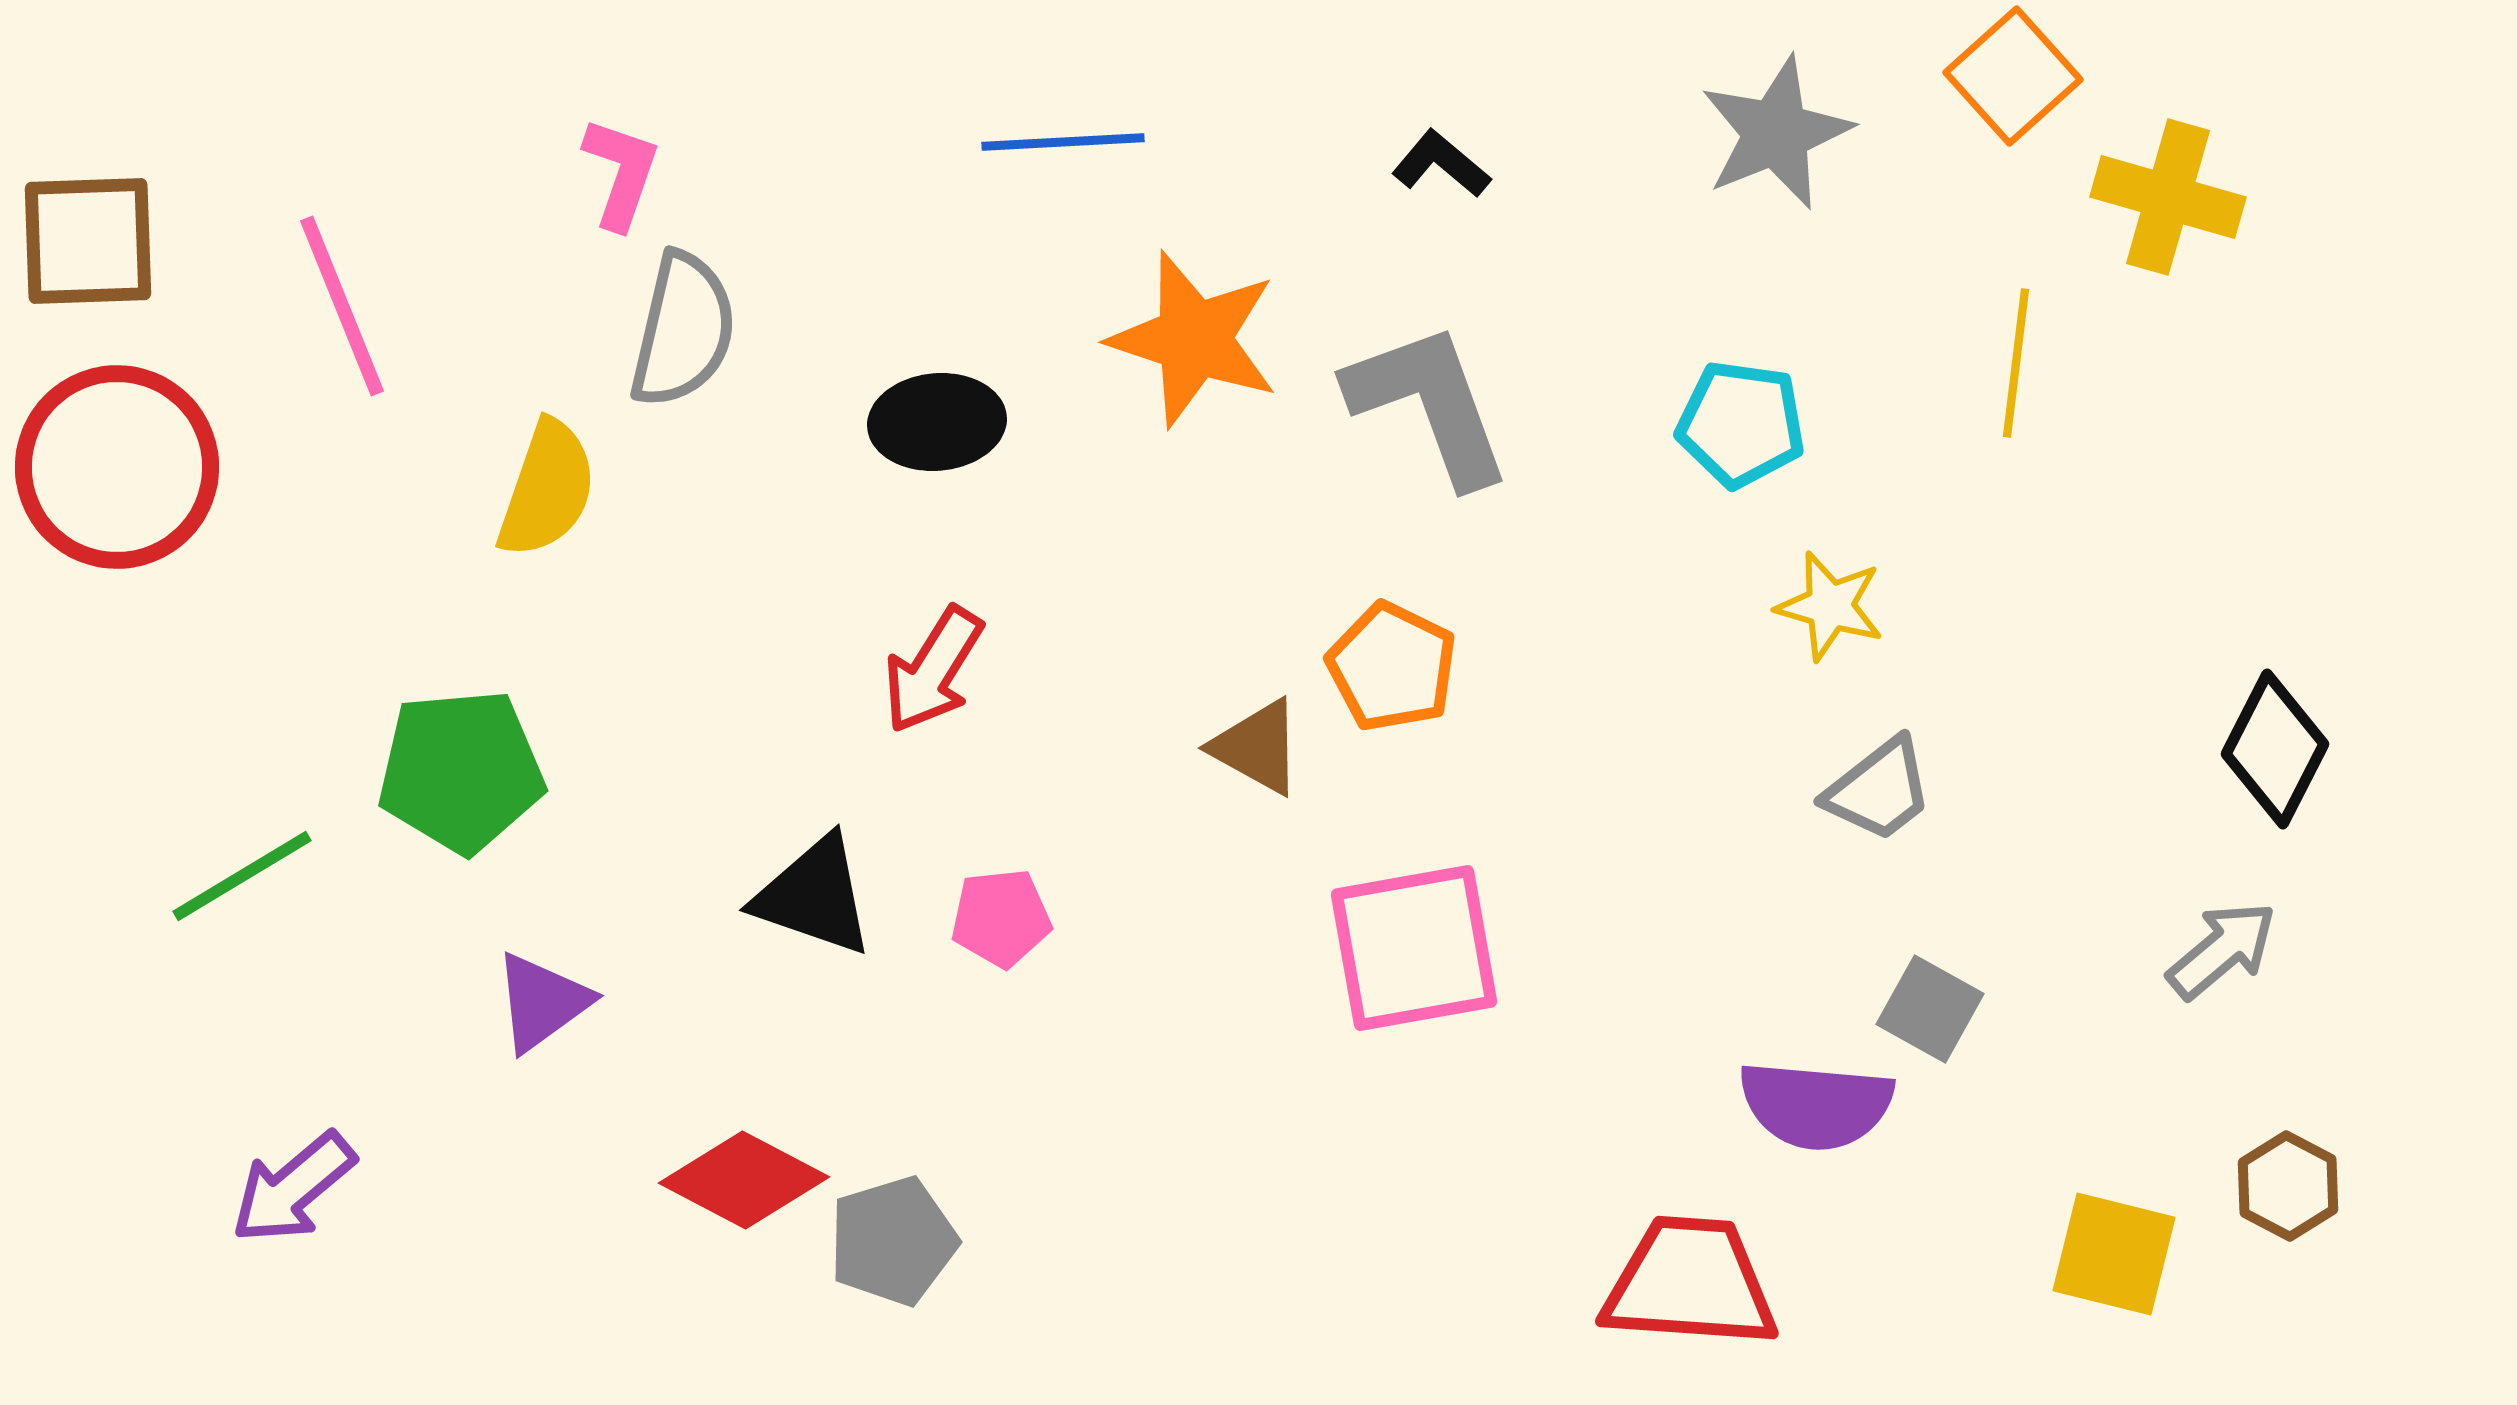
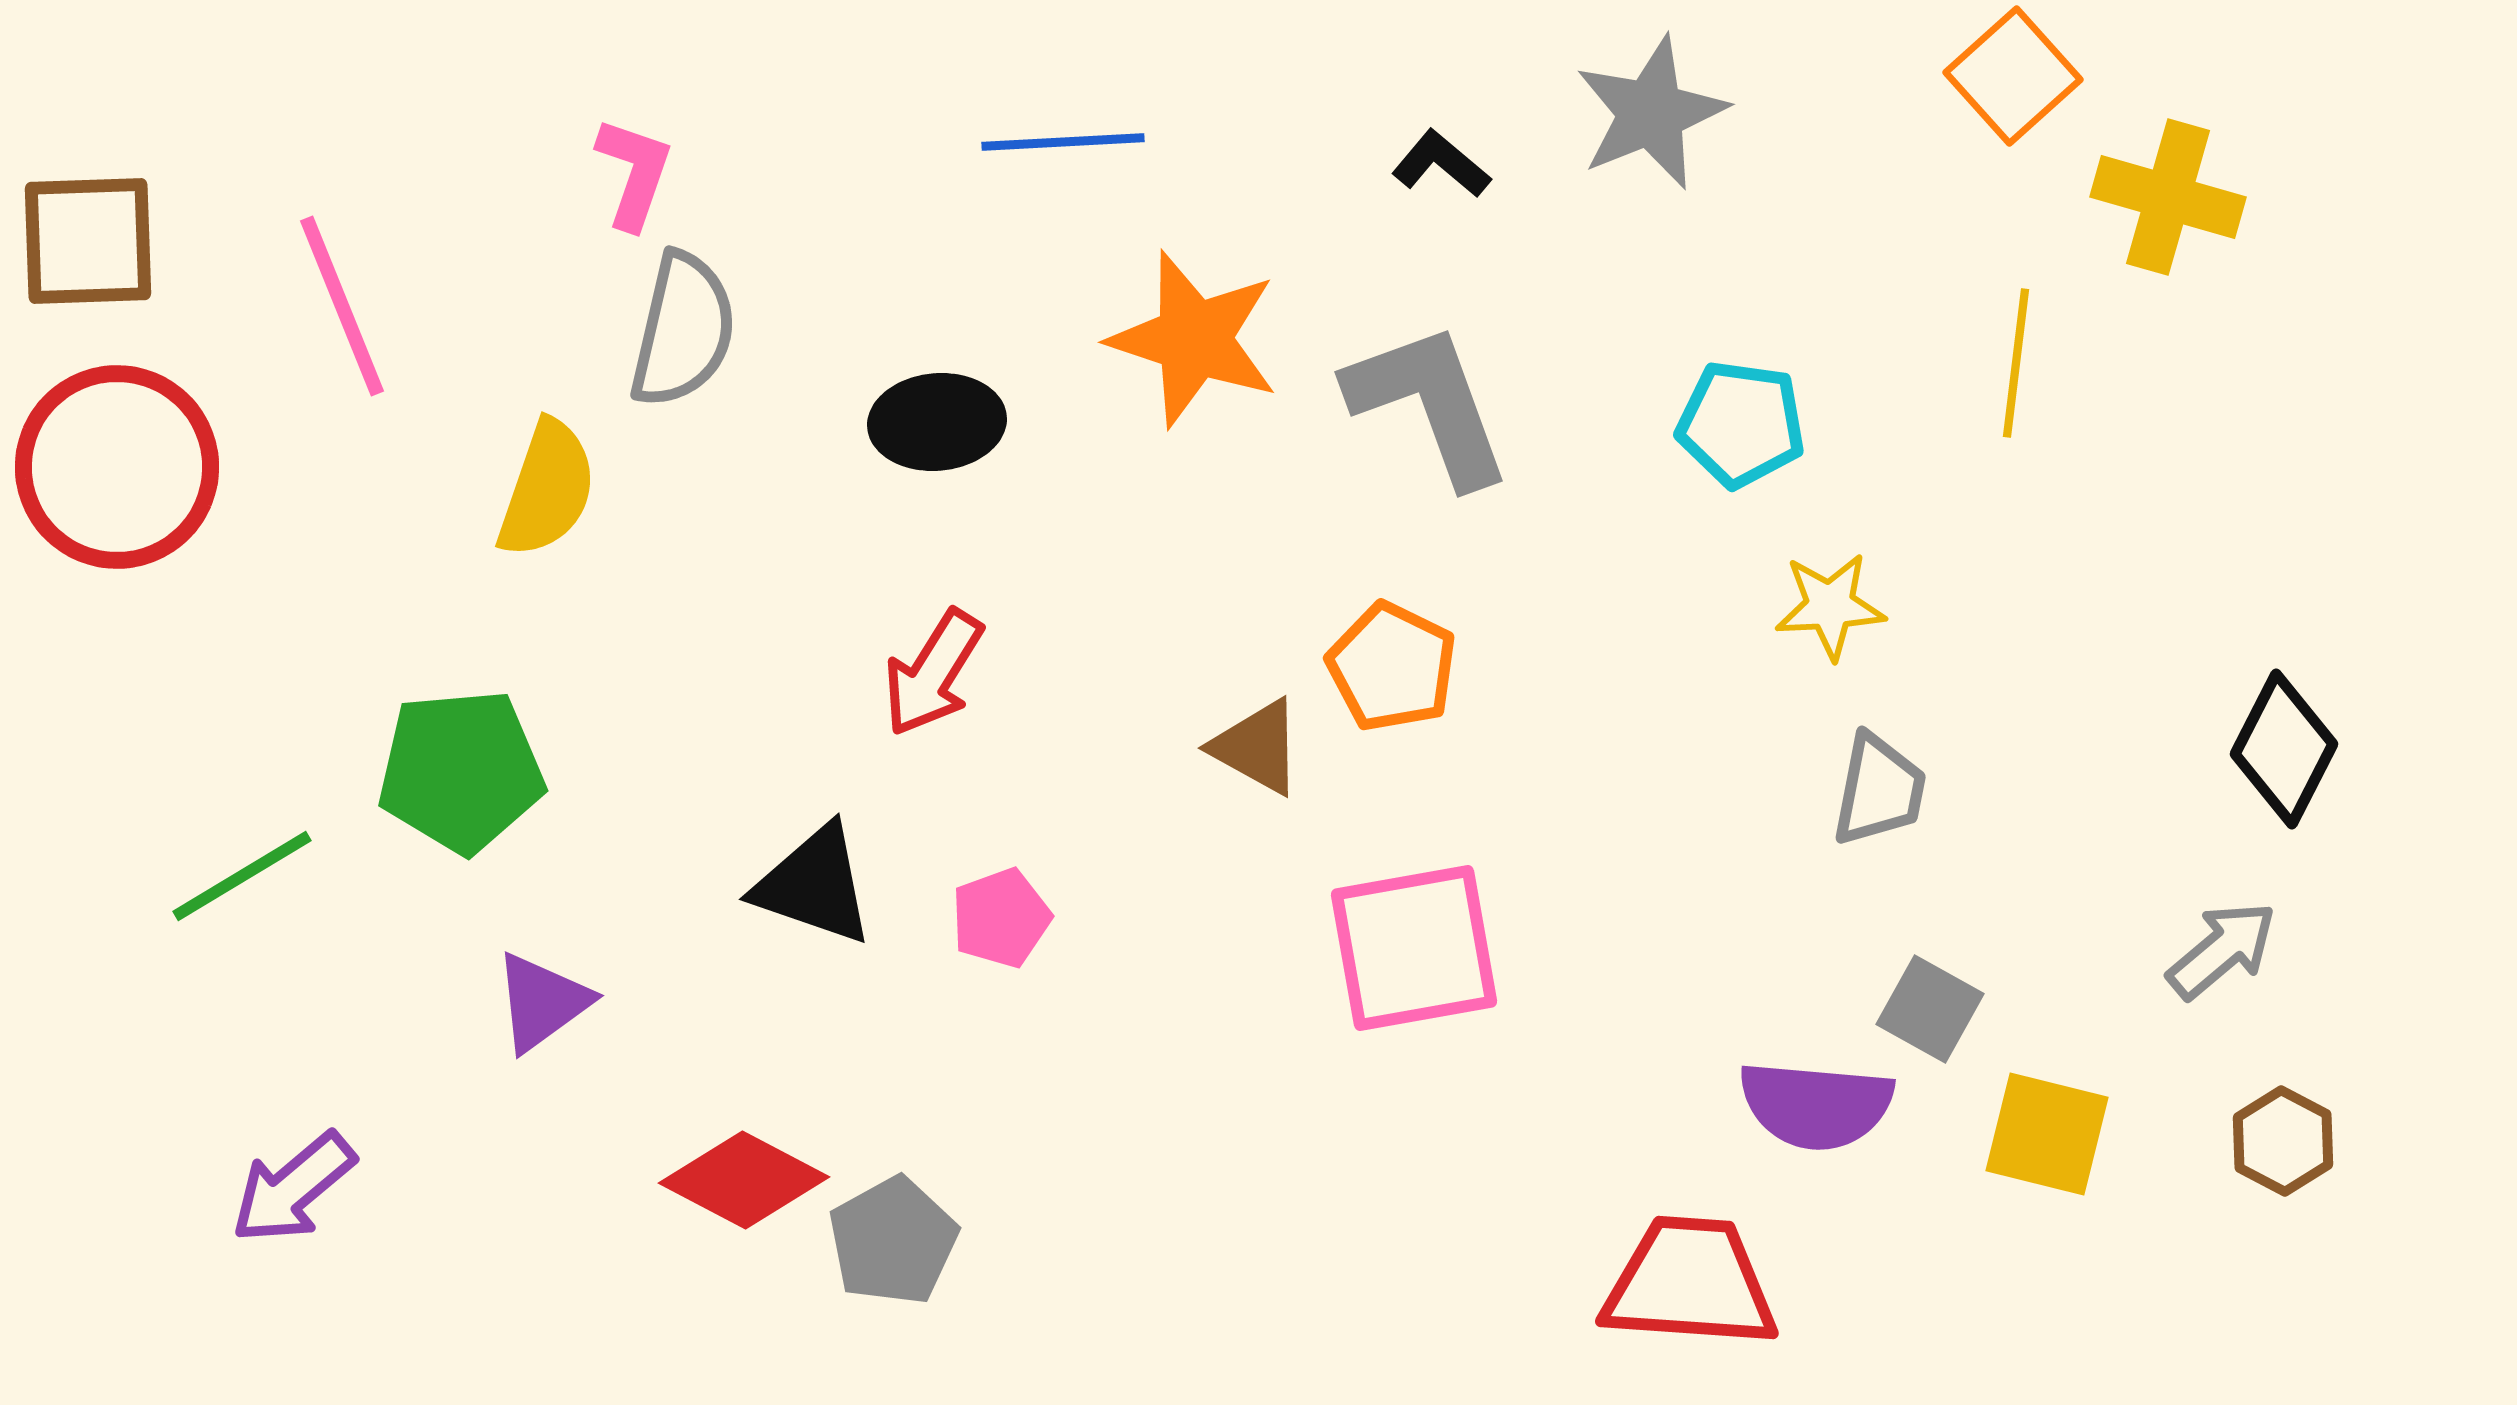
gray star: moved 125 px left, 20 px up
pink L-shape: moved 13 px right
yellow star: rotated 19 degrees counterclockwise
red arrow: moved 3 px down
black diamond: moved 9 px right
gray trapezoid: rotated 41 degrees counterclockwise
black triangle: moved 11 px up
pink pentagon: rotated 14 degrees counterclockwise
brown hexagon: moved 5 px left, 45 px up
gray pentagon: rotated 12 degrees counterclockwise
yellow square: moved 67 px left, 120 px up
